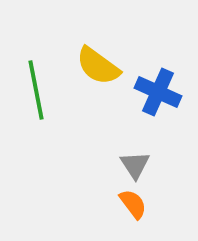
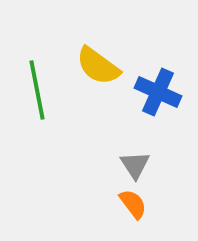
green line: moved 1 px right
